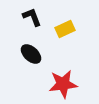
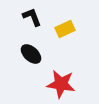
red star: moved 2 px left; rotated 16 degrees clockwise
